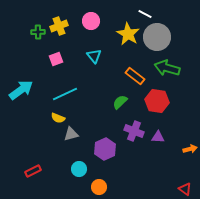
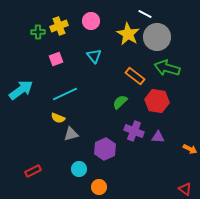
orange arrow: rotated 40 degrees clockwise
